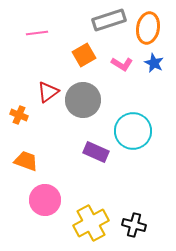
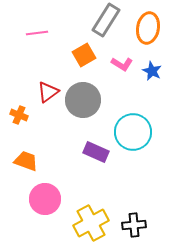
gray rectangle: moved 3 px left; rotated 40 degrees counterclockwise
blue star: moved 2 px left, 8 px down
cyan circle: moved 1 px down
pink circle: moved 1 px up
black cross: rotated 20 degrees counterclockwise
